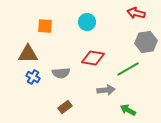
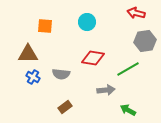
gray hexagon: moved 1 px left, 1 px up
gray semicircle: moved 1 px down; rotated 12 degrees clockwise
